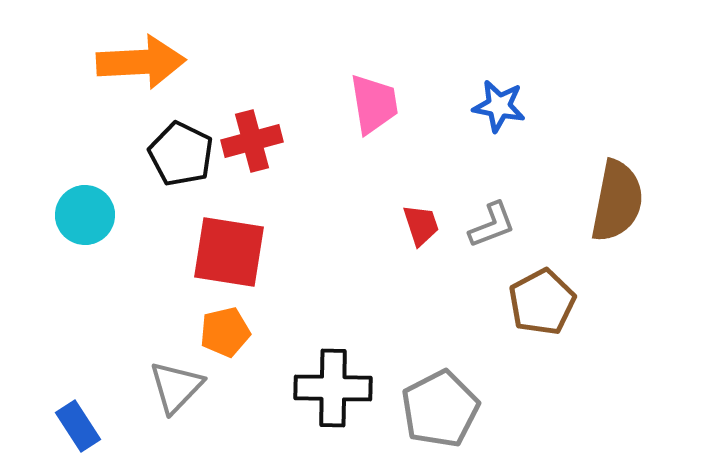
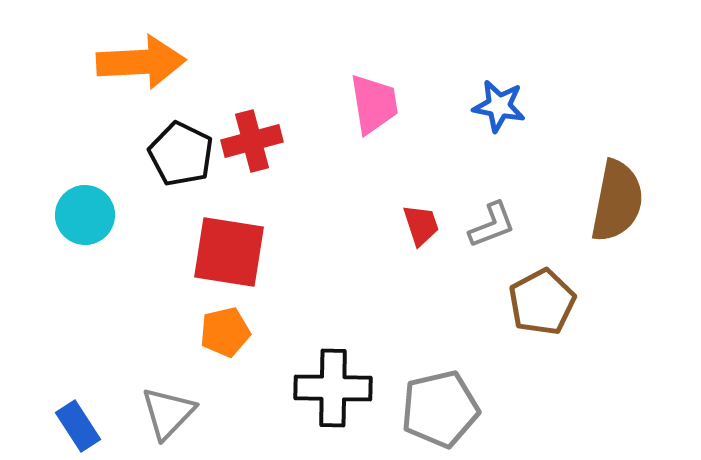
gray triangle: moved 8 px left, 26 px down
gray pentagon: rotated 14 degrees clockwise
